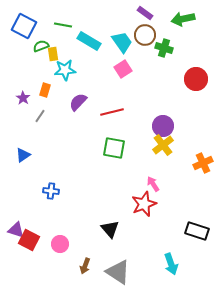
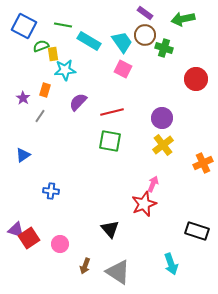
pink square: rotated 30 degrees counterclockwise
purple circle: moved 1 px left, 8 px up
green square: moved 4 px left, 7 px up
pink arrow: rotated 56 degrees clockwise
red square: moved 2 px up; rotated 30 degrees clockwise
